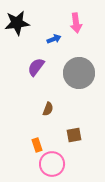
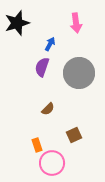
black star: rotated 10 degrees counterclockwise
blue arrow: moved 4 px left, 5 px down; rotated 40 degrees counterclockwise
purple semicircle: moved 6 px right; rotated 18 degrees counterclockwise
brown semicircle: rotated 24 degrees clockwise
brown square: rotated 14 degrees counterclockwise
pink circle: moved 1 px up
